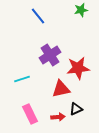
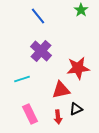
green star: rotated 24 degrees counterclockwise
purple cross: moved 9 px left, 4 px up; rotated 15 degrees counterclockwise
red triangle: moved 1 px down
red arrow: rotated 88 degrees clockwise
